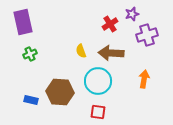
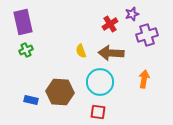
green cross: moved 4 px left, 4 px up
cyan circle: moved 2 px right, 1 px down
